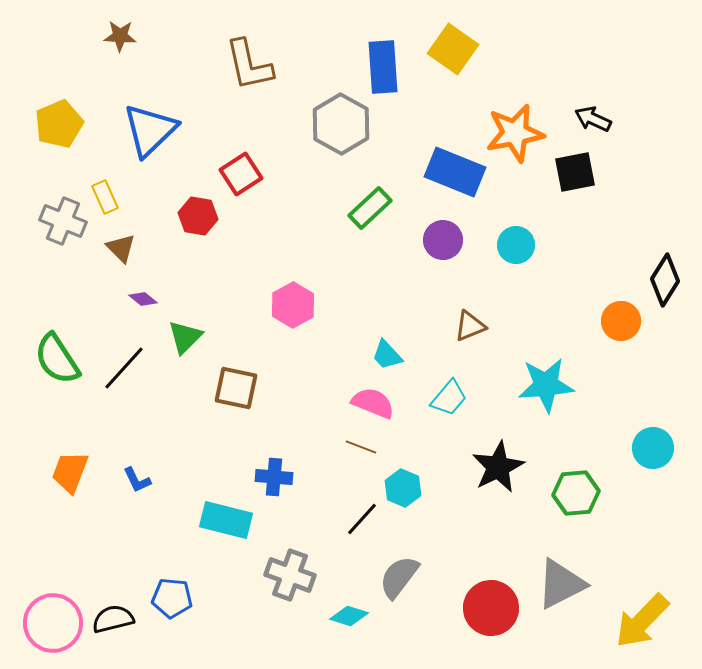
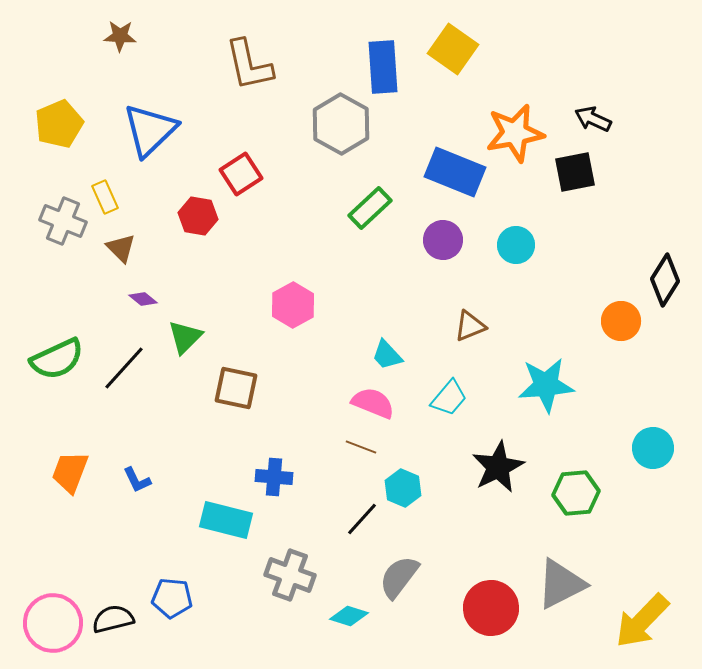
green semicircle at (57, 359): rotated 82 degrees counterclockwise
